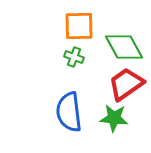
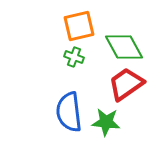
orange square: rotated 12 degrees counterclockwise
green star: moved 8 px left, 4 px down
